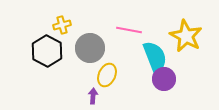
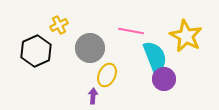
yellow cross: moved 3 px left; rotated 12 degrees counterclockwise
pink line: moved 2 px right, 1 px down
black hexagon: moved 11 px left; rotated 8 degrees clockwise
